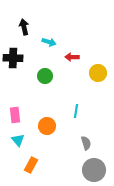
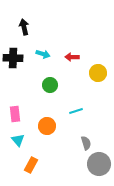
cyan arrow: moved 6 px left, 12 px down
green circle: moved 5 px right, 9 px down
cyan line: rotated 64 degrees clockwise
pink rectangle: moved 1 px up
gray circle: moved 5 px right, 6 px up
